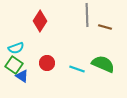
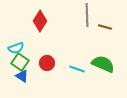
green square: moved 6 px right, 3 px up
